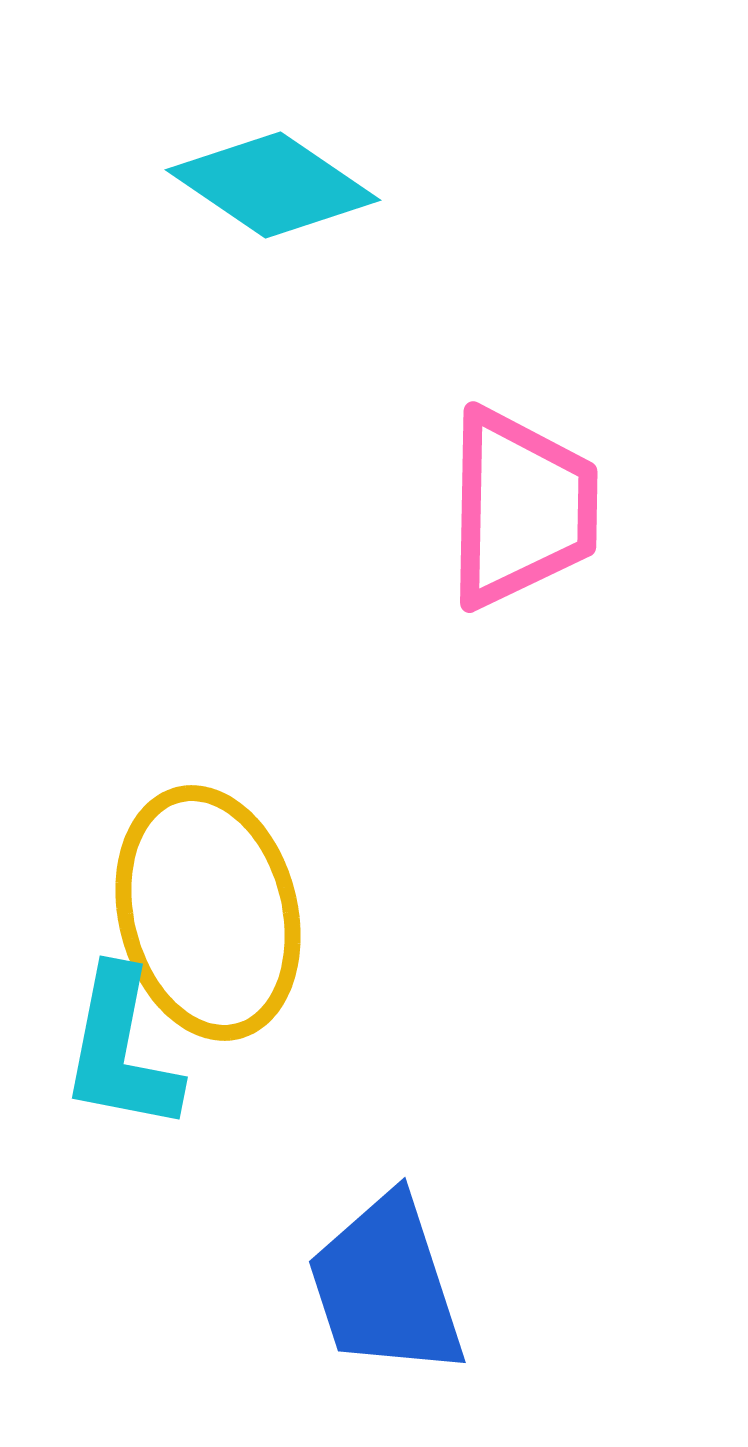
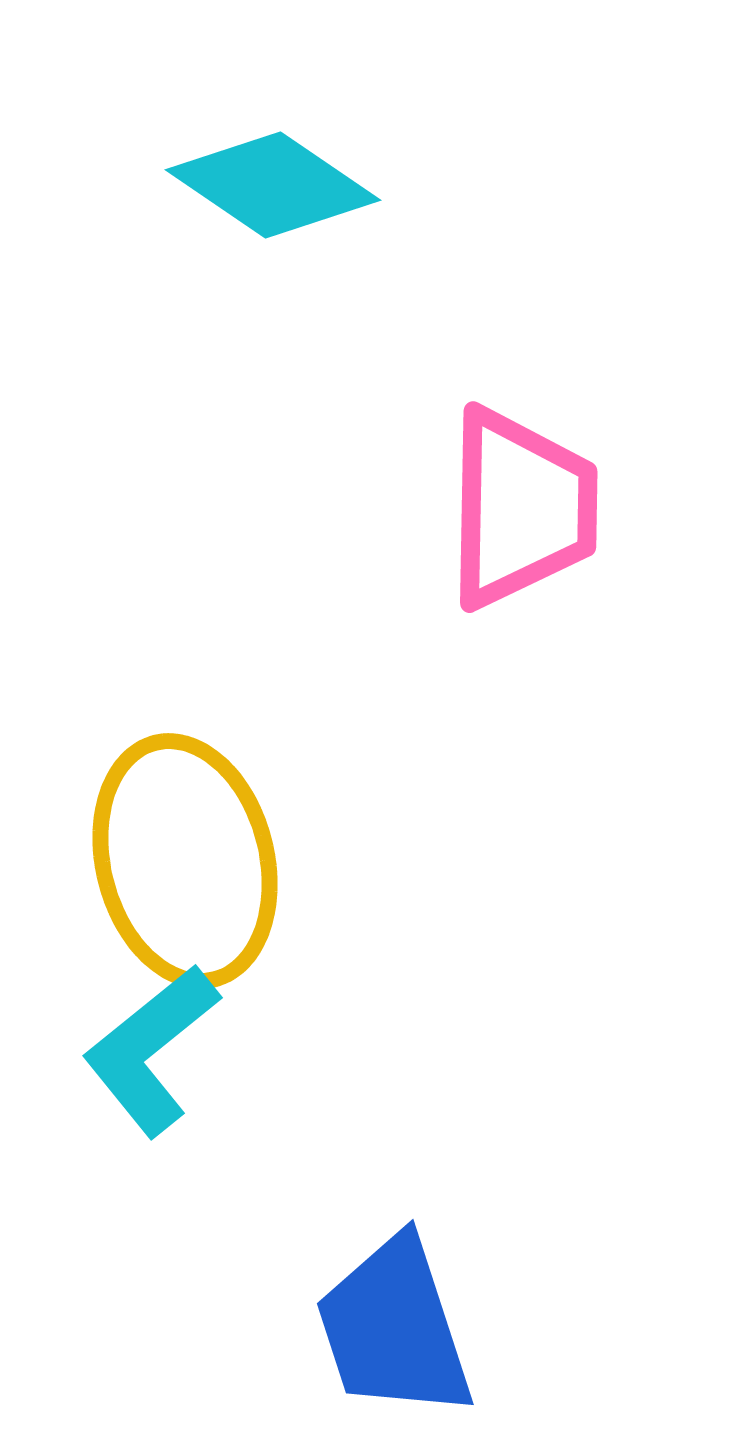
yellow ellipse: moved 23 px left, 52 px up
cyan L-shape: moved 30 px right; rotated 40 degrees clockwise
blue trapezoid: moved 8 px right, 42 px down
